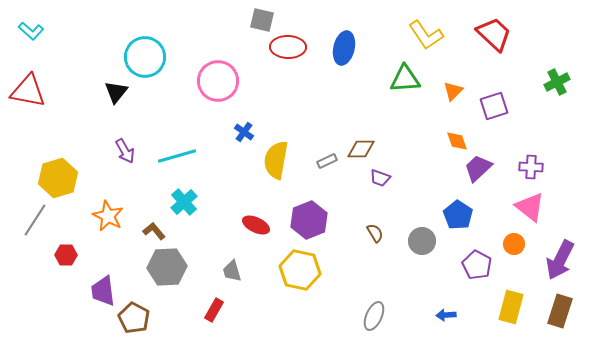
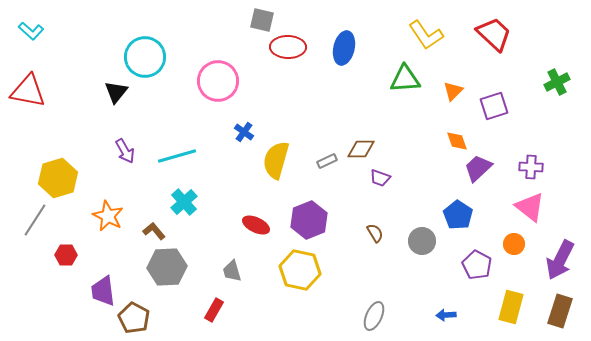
yellow semicircle at (276, 160): rotated 6 degrees clockwise
